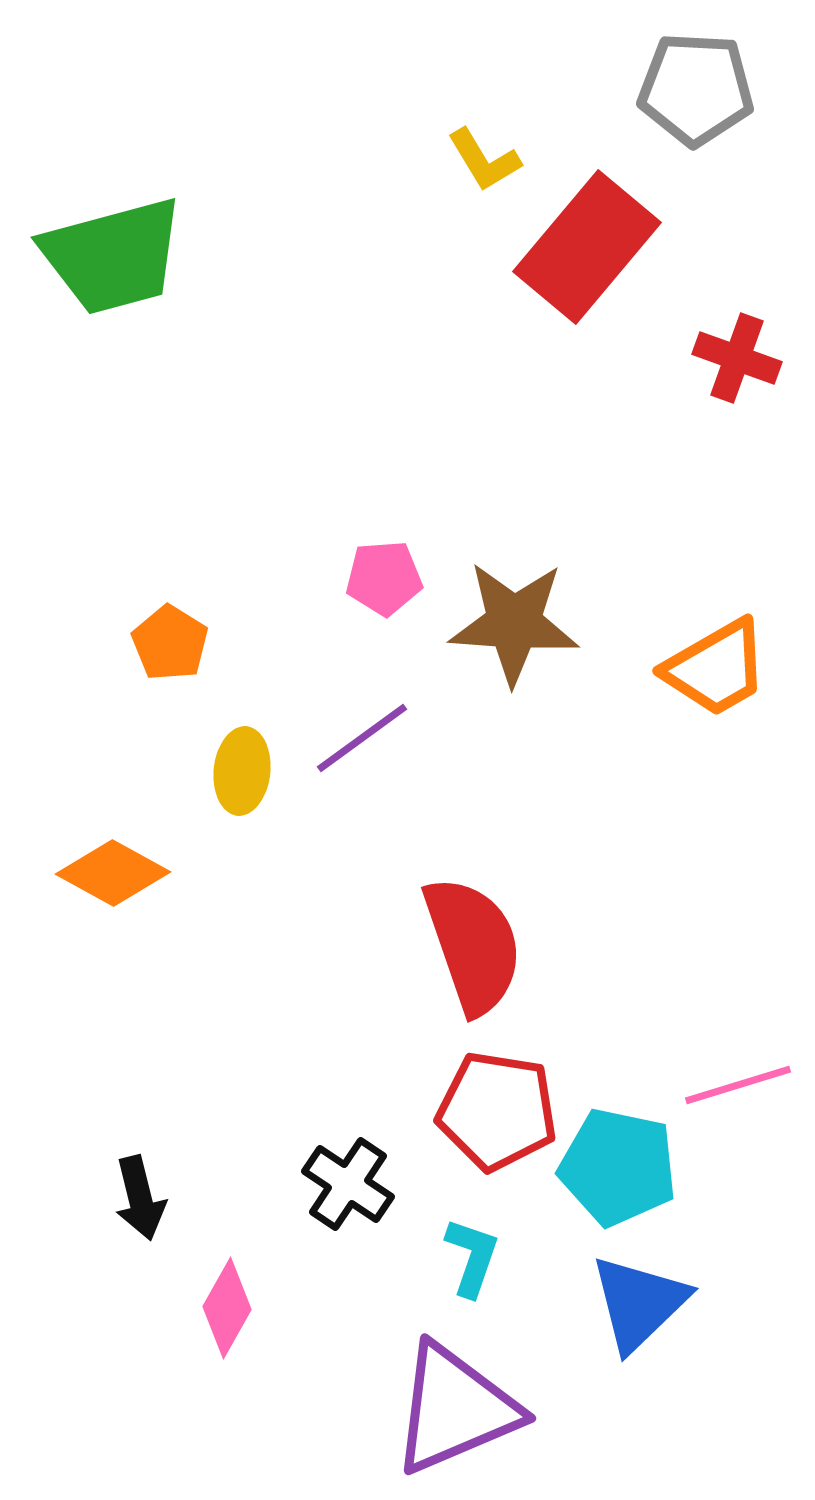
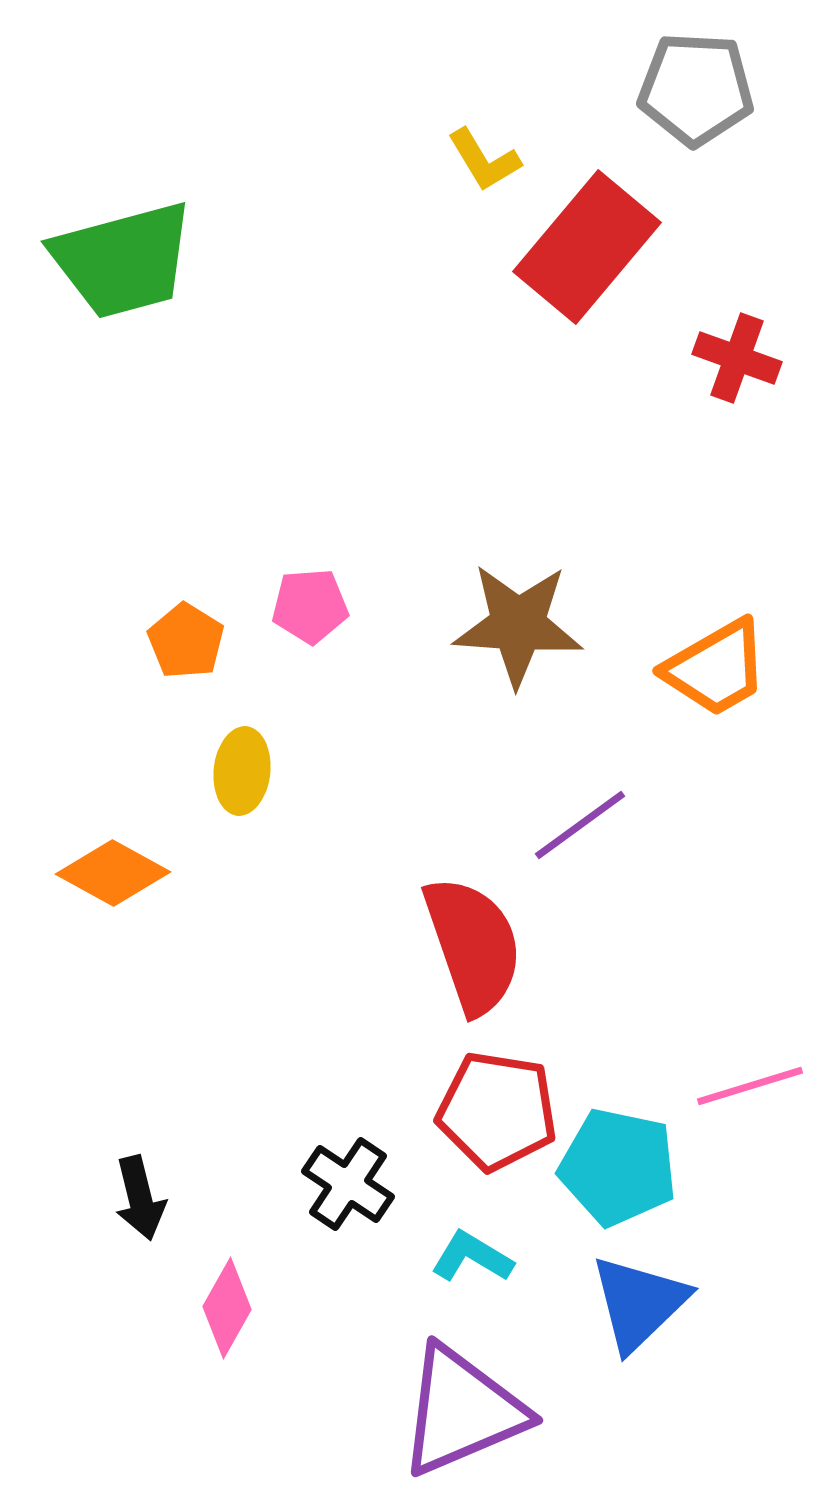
green trapezoid: moved 10 px right, 4 px down
pink pentagon: moved 74 px left, 28 px down
brown star: moved 4 px right, 2 px down
orange pentagon: moved 16 px right, 2 px up
purple line: moved 218 px right, 87 px down
pink line: moved 12 px right, 1 px down
cyan L-shape: rotated 78 degrees counterclockwise
purple triangle: moved 7 px right, 2 px down
